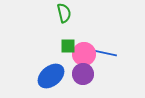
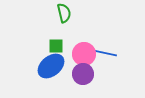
green square: moved 12 px left
blue ellipse: moved 10 px up
